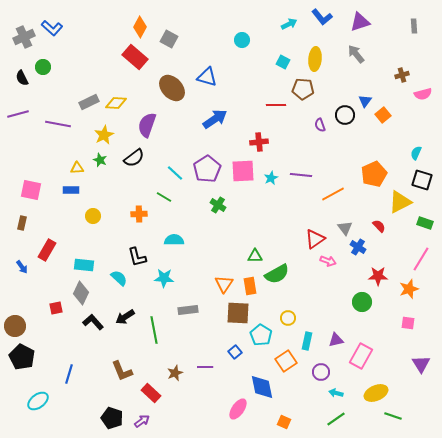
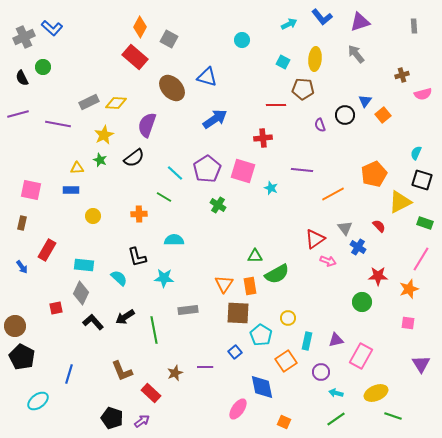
red cross at (259, 142): moved 4 px right, 4 px up
pink square at (243, 171): rotated 20 degrees clockwise
purple line at (301, 175): moved 1 px right, 5 px up
cyan star at (271, 178): moved 10 px down; rotated 24 degrees counterclockwise
